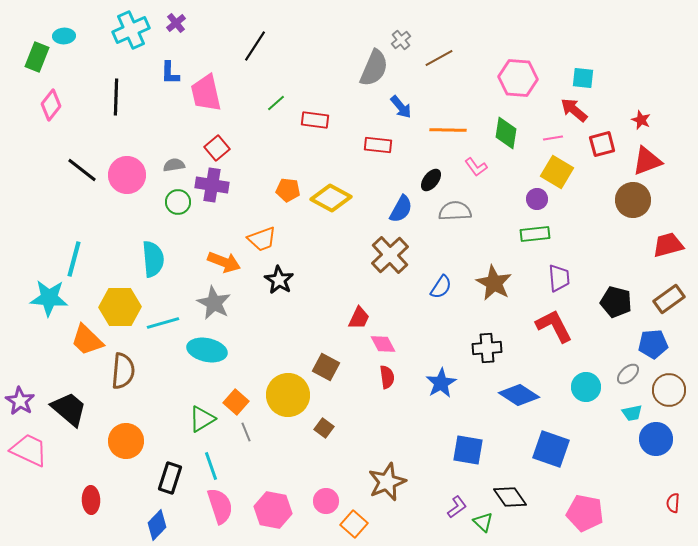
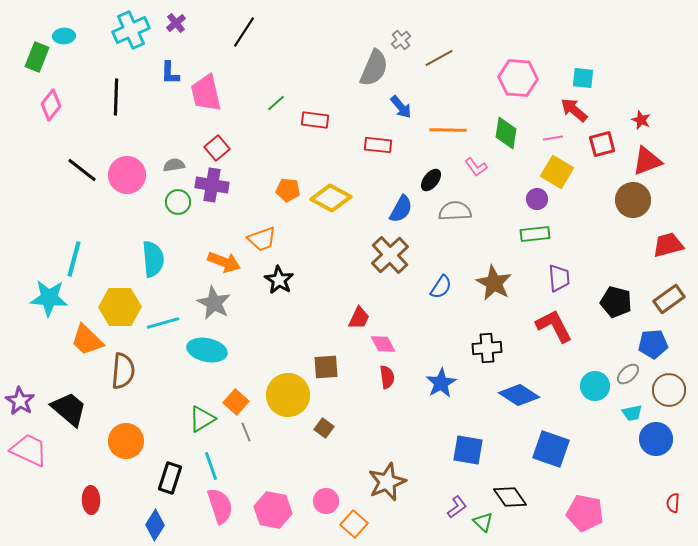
black line at (255, 46): moved 11 px left, 14 px up
brown square at (326, 367): rotated 32 degrees counterclockwise
cyan circle at (586, 387): moved 9 px right, 1 px up
blue diamond at (157, 525): moved 2 px left; rotated 12 degrees counterclockwise
